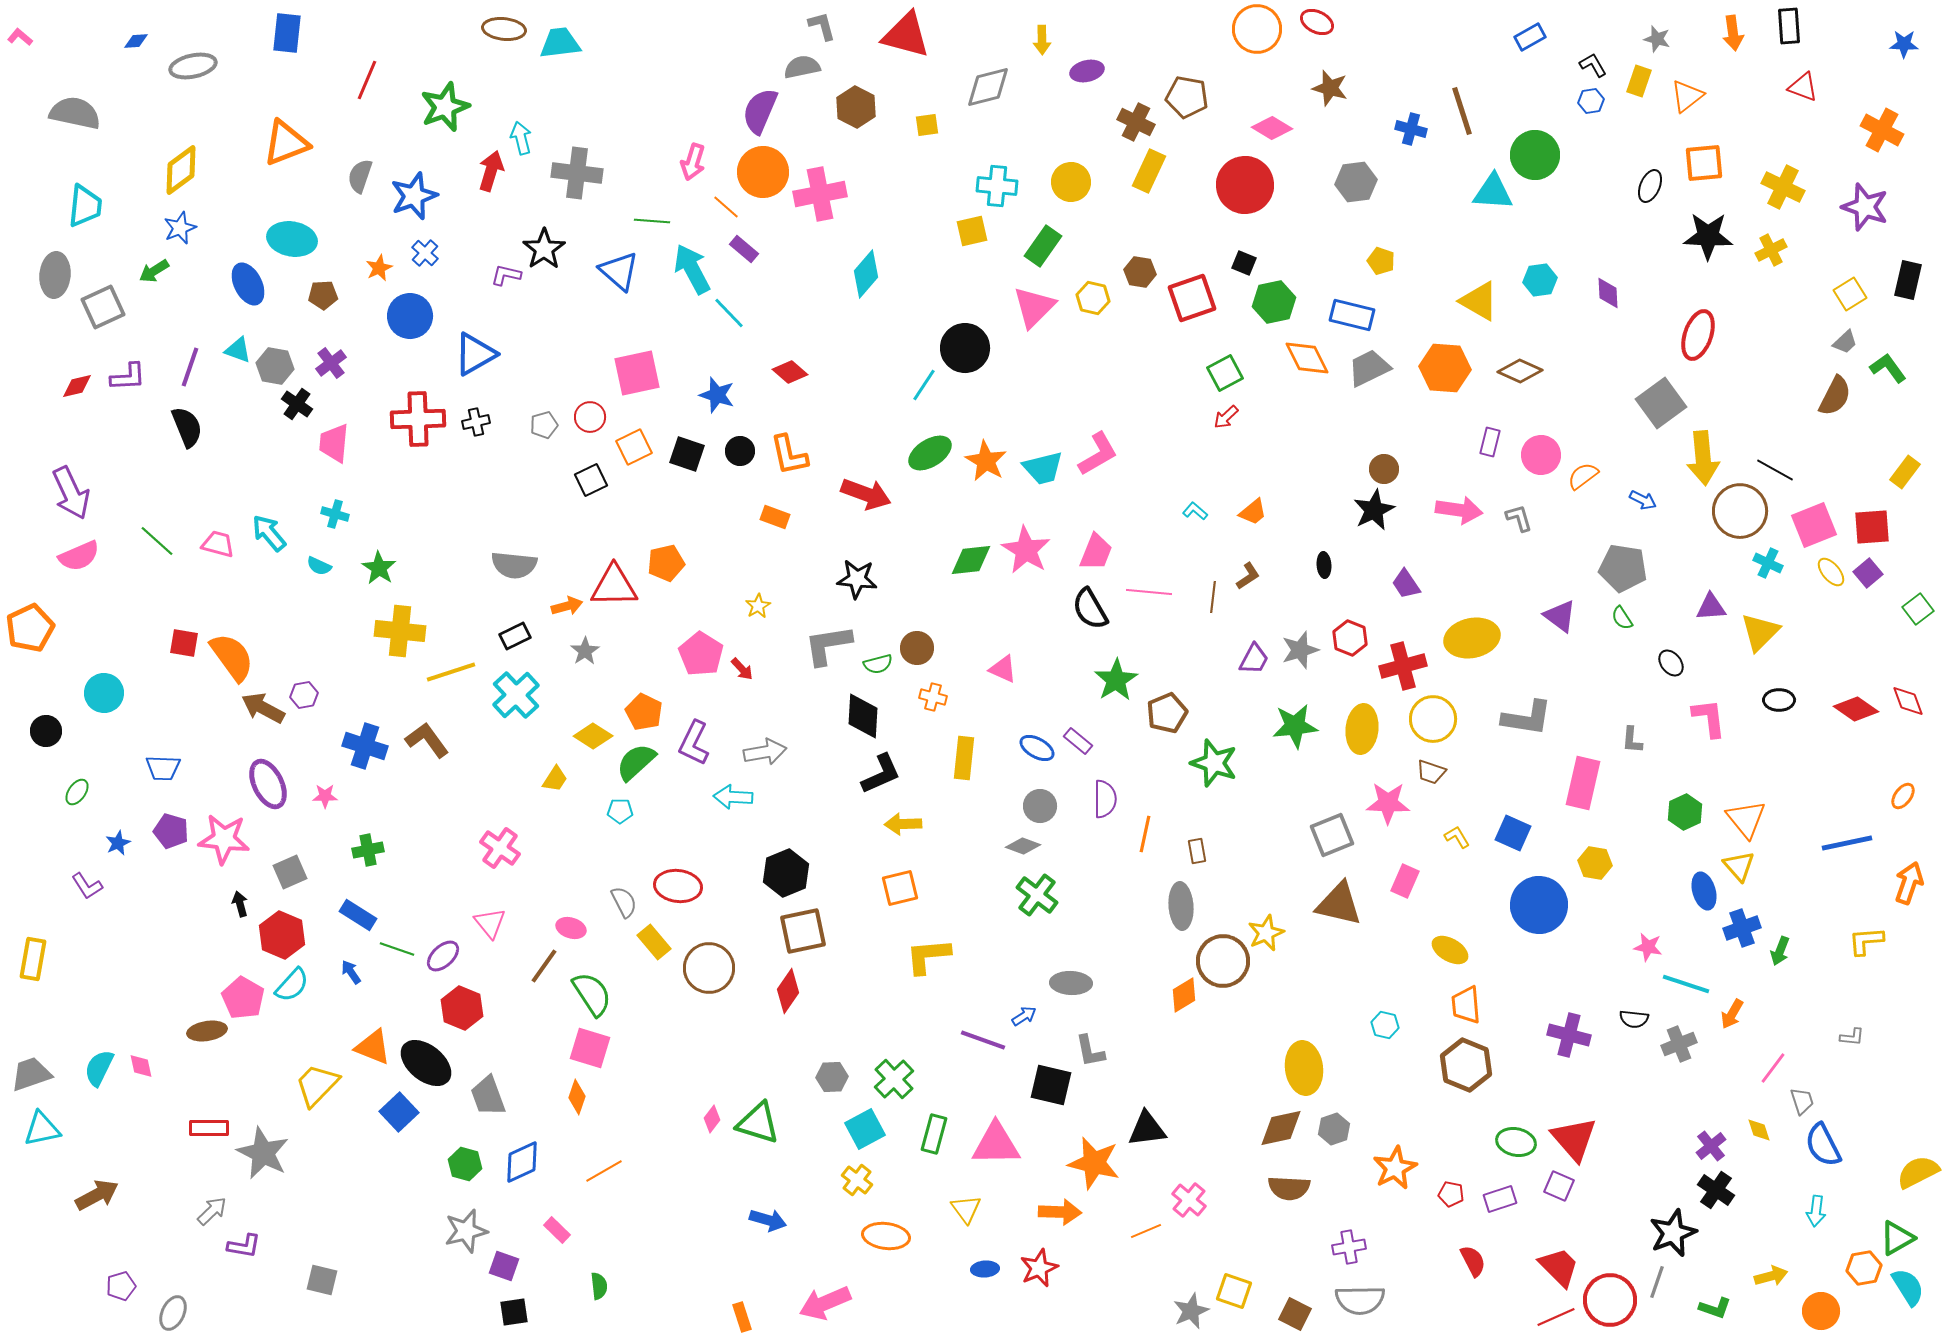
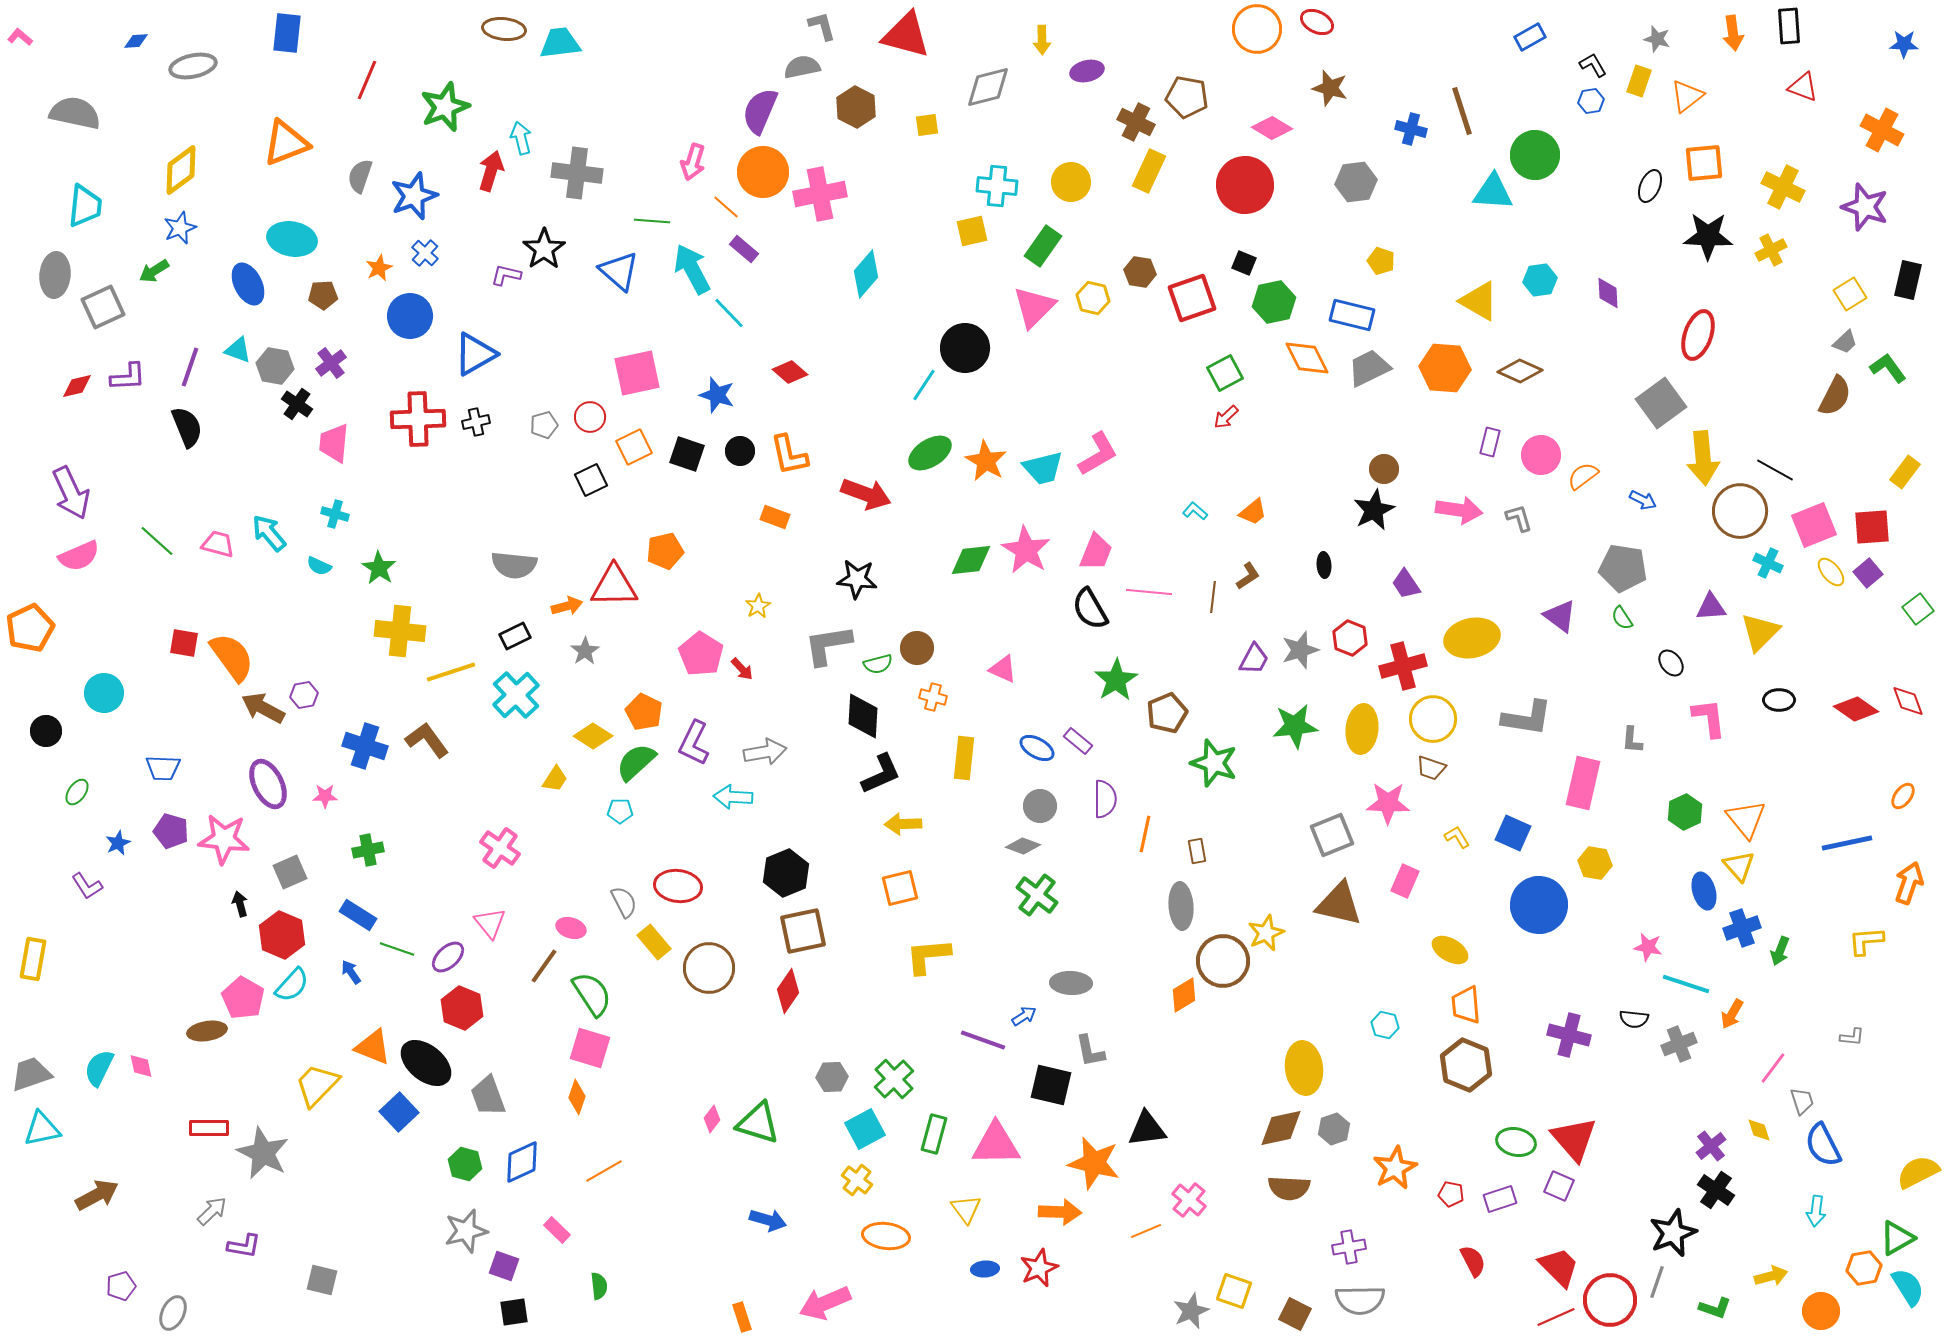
orange pentagon at (666, 563): moved 1 px left, 12 px up
brown trapezoid at (1431, 772): moved 4 px up
purple ellipse at (443, 956): moved 5 px right, 1 px down
